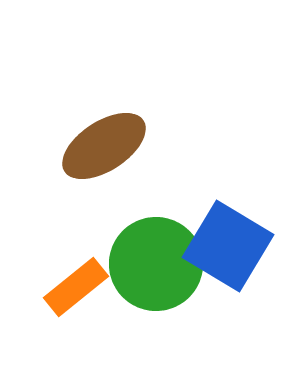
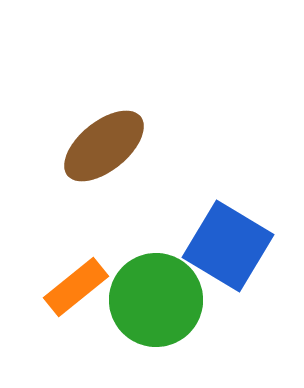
brown ellipse: rotated 6 degrees counterclockwise
green circle: moved 36 px down
